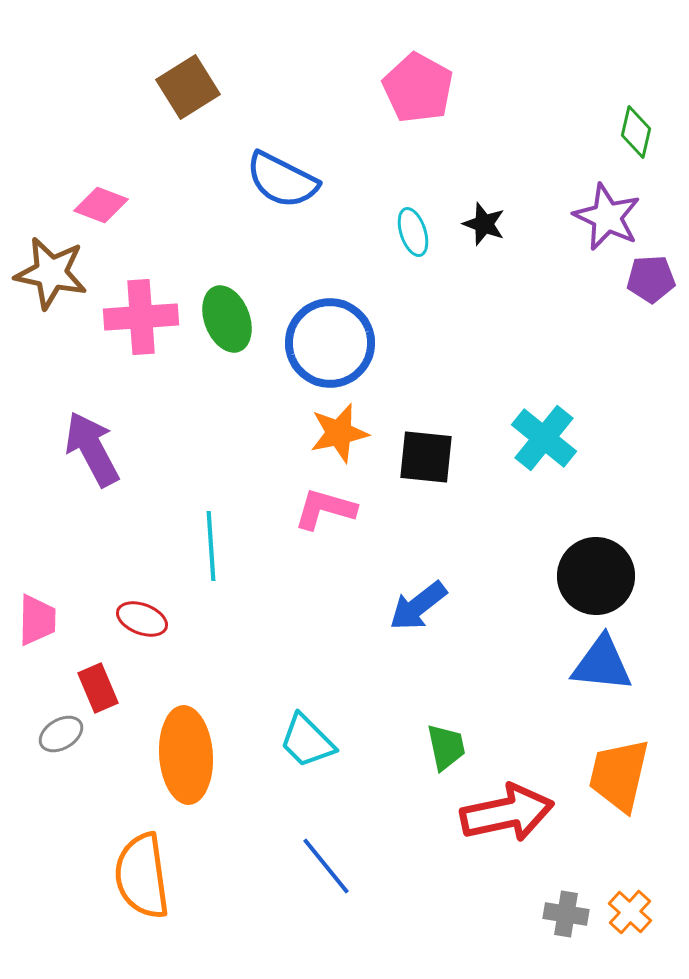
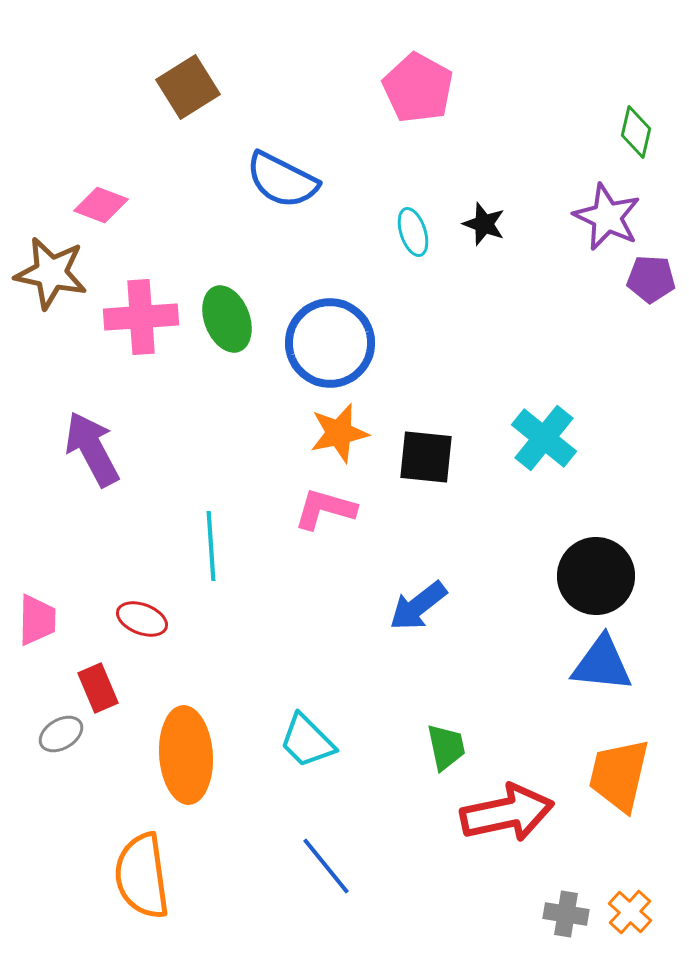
purple pentagon: rotated 6 degrees clockwise
